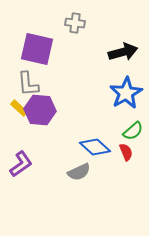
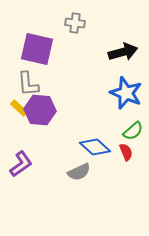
blue star: rotated 20 degrees counterclockwise
